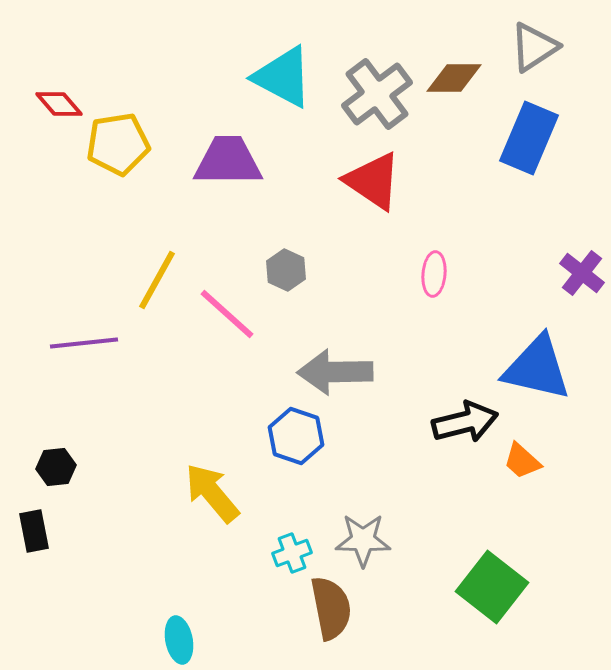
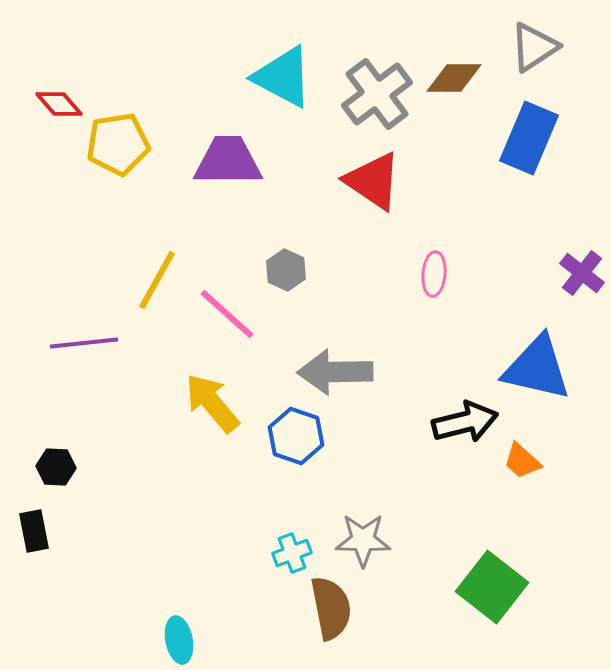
black hexagon: rotated 9 degrees clockwise
yellow arrow: moved 90 px up
